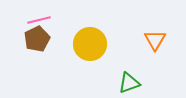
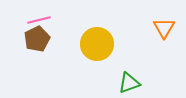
orange triangle: moved 9 px right, 12 px up
yellow circle: moved 7 px right
